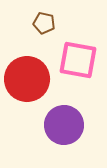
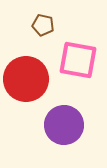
brown pentagon: moved 1 px left, 2 px down
red circle: moved 1 px left
